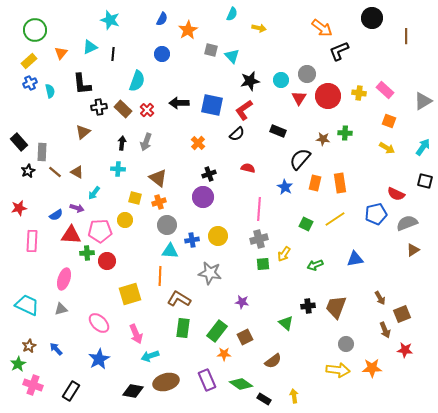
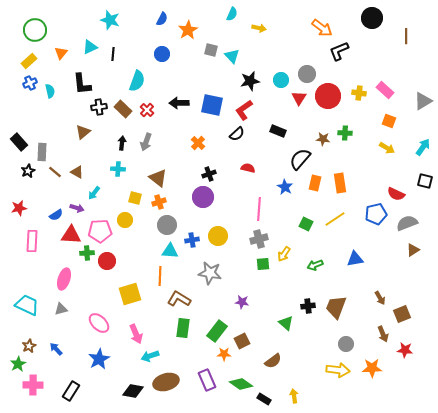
brown arrow at (385, 330): moved 2 px left, 4 px down
brown square at (245, 337): moved 3 px left, 4 px down
pink cross at (33, 385): rotated 18 degrees counterclockwise
